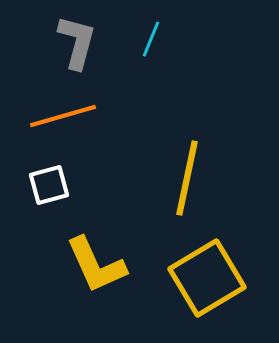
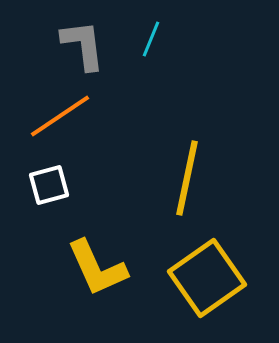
gray L-shape: moved 6 px right, 3 px down; rotated 22 degrees counterclockwise
orange line: moved 3 px left; rotated 18 degrees counterclockwise
yellow L-shape: moved 1 px right, 3 px down
yellow square: rotated 4 degrees counterclockwise
